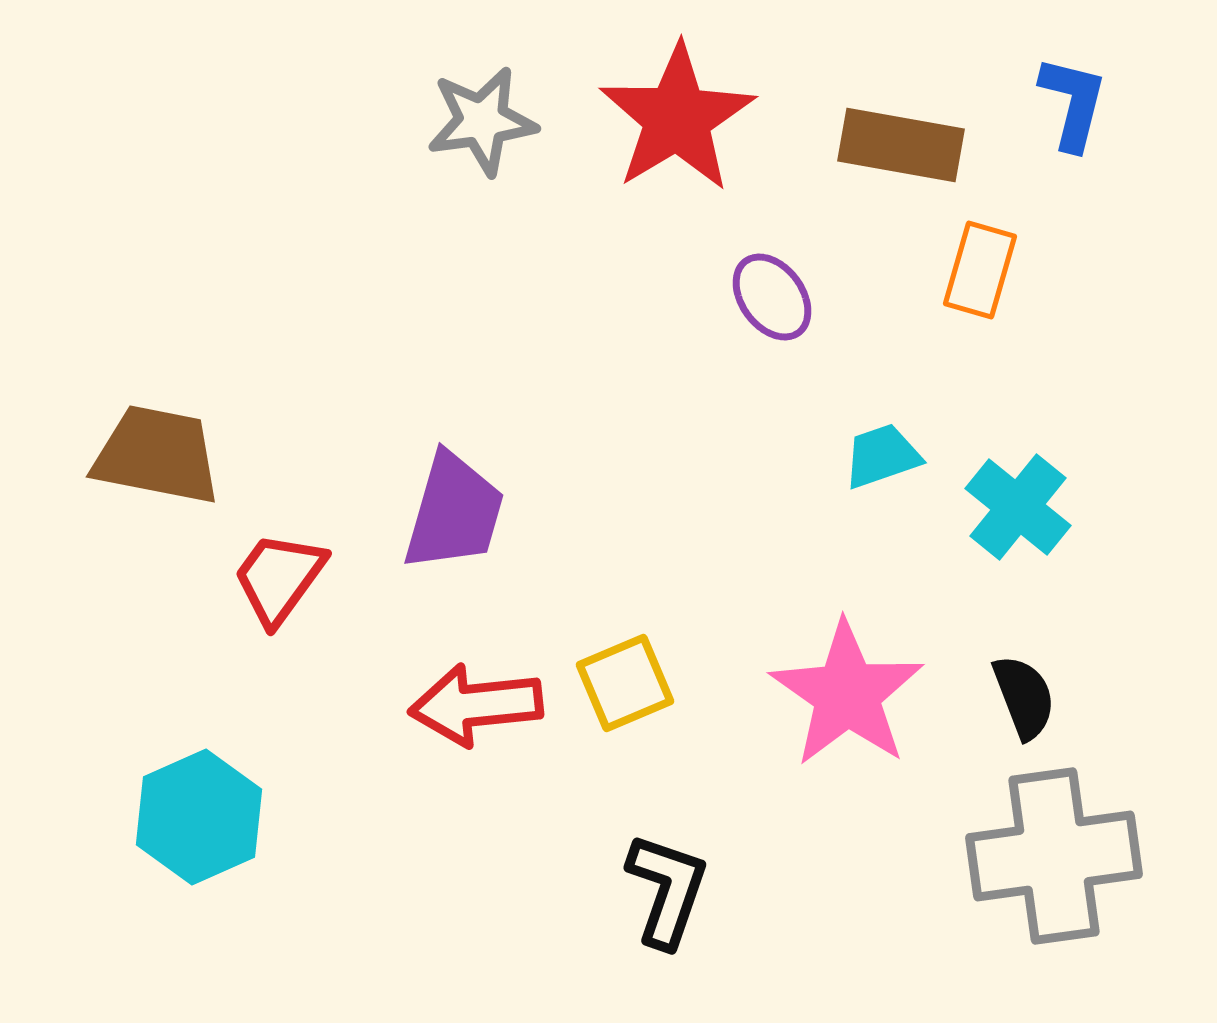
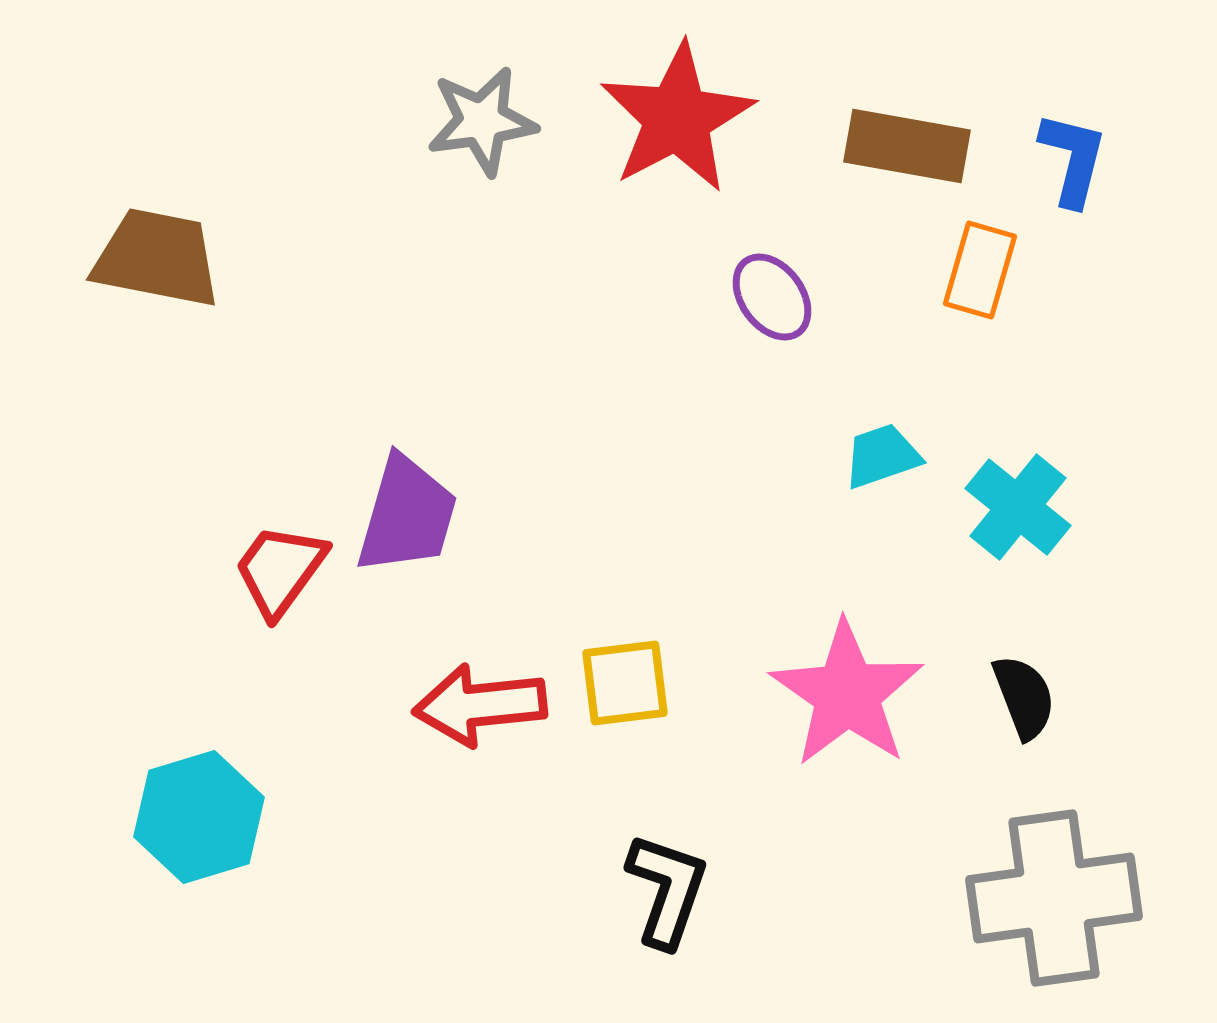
blue L-shape: moved 56 px down
red star: rotated 3 degrees clockwise
brown rectangle: moved 6 px right, 1 px down
brown trapezoid: moved 197 px up
purple trapezoid: moved 47 px left, 3 px down
red trapezoid: moved 1 px right, 8 px up
yellow square: rotated 16 degrees clockwise
red arrow: moved 4 px right
cyan hexagon: rotated 7 degrees clockwise
gray cross: moved 42 px down
